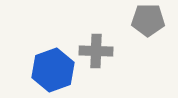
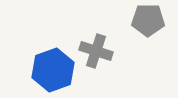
gray cross: rotated 16 degrees clockwise
